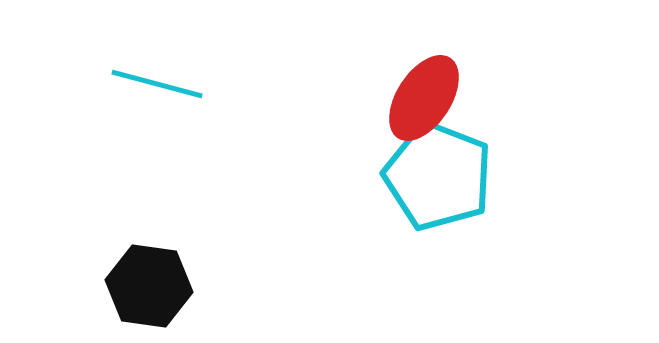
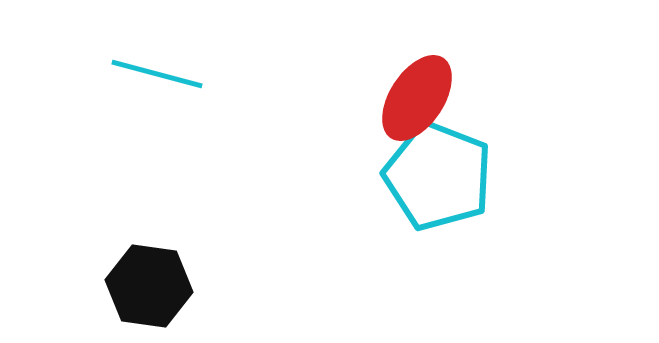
cyan line: moved 10 px up
red ellipse: moved 7 px left
